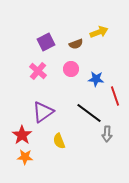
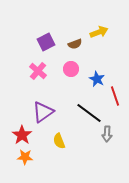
brown semicircle: moved 1 px left
blue star: moved 1 px right; rotated 21 degrees clockwise
